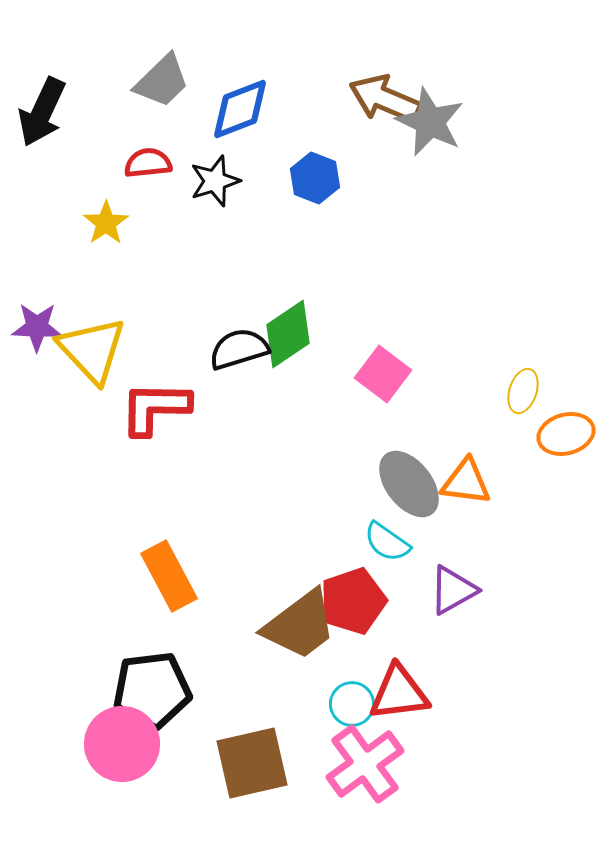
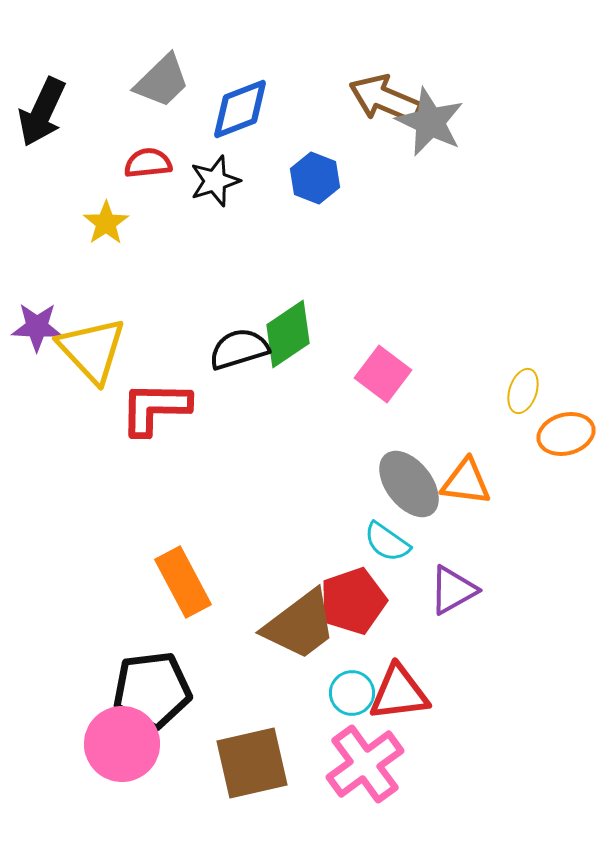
orange rectangle: moved 14 px right, 6 px down
cyan circle: moved 11 px up
